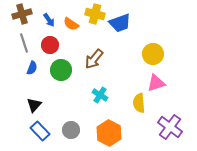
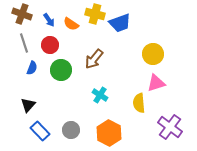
brown cross: rotated 36 degrees clockwise
black triangle: moved 6 px left
